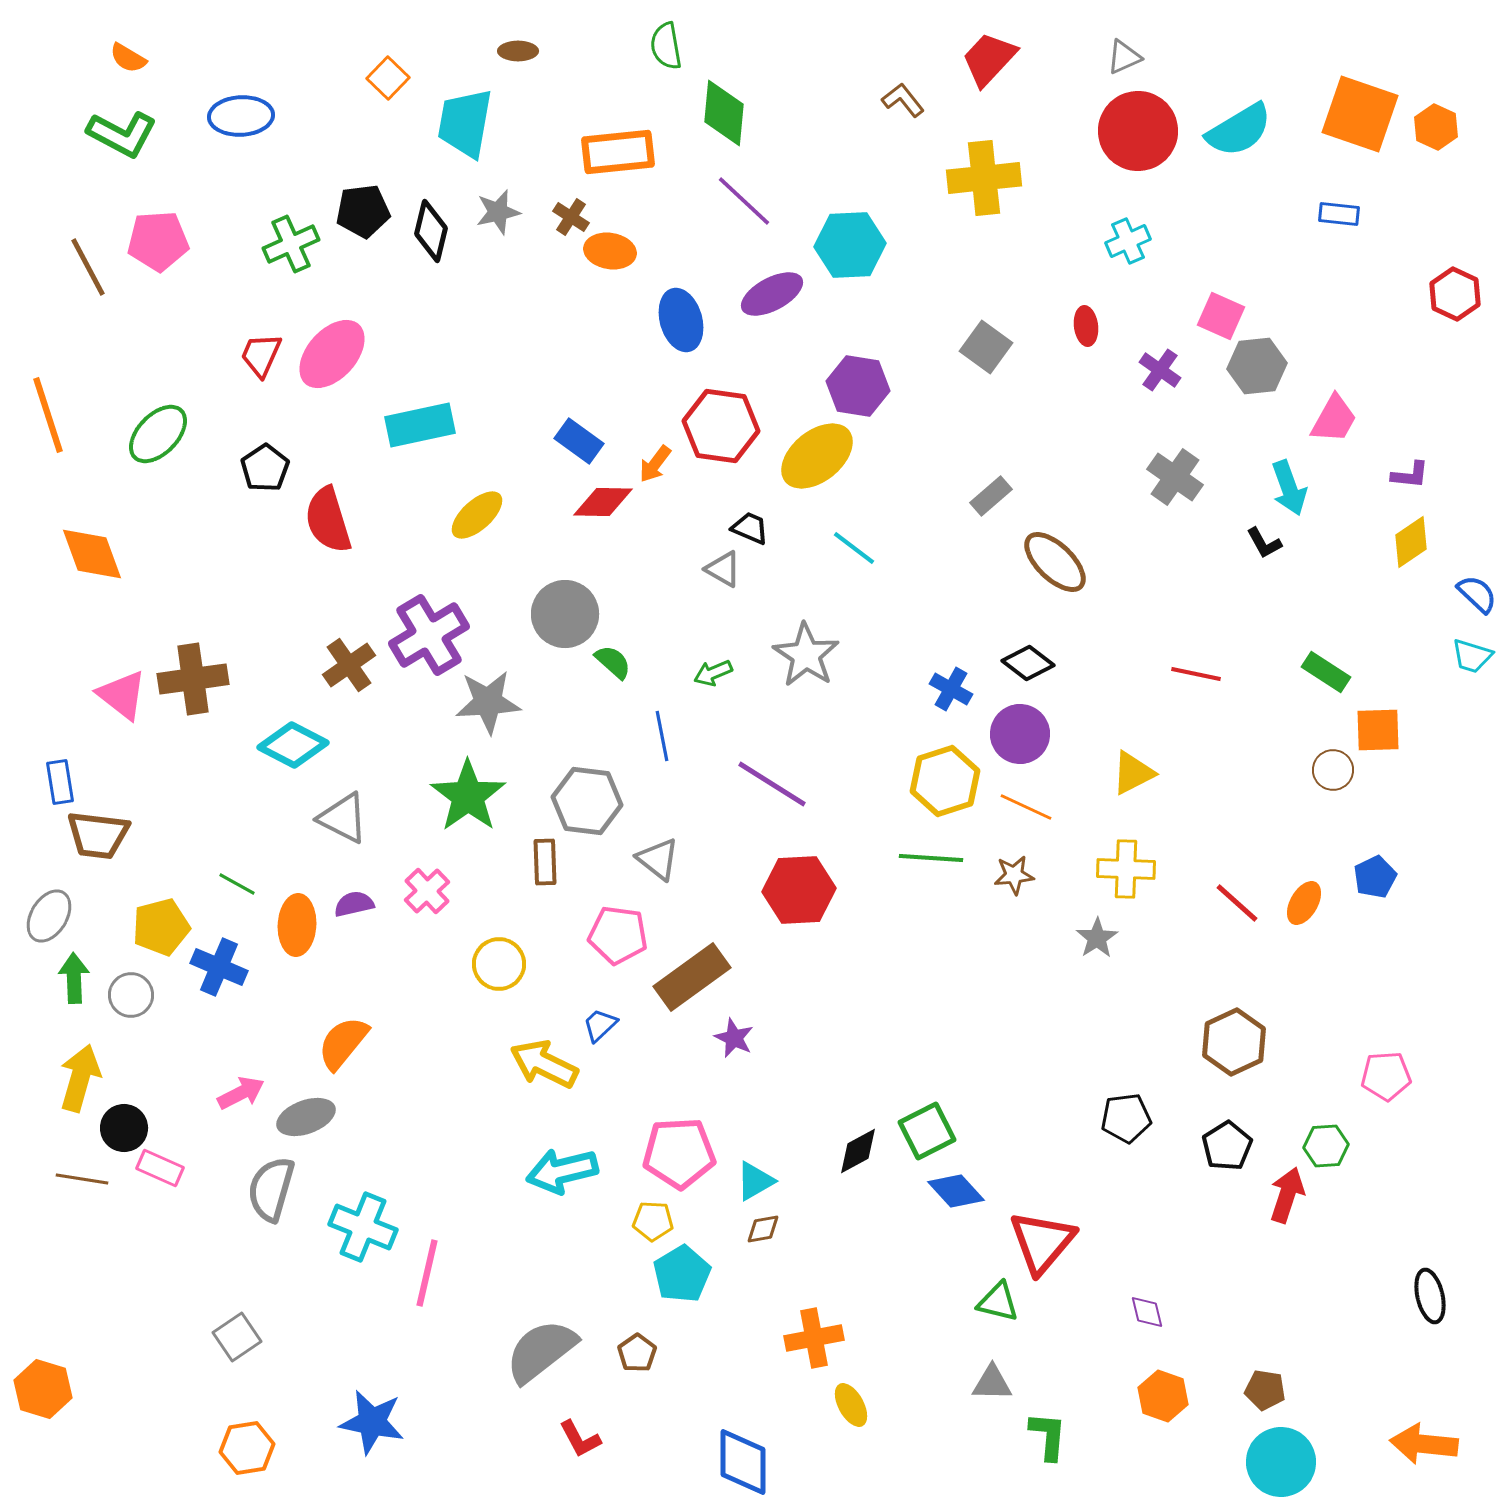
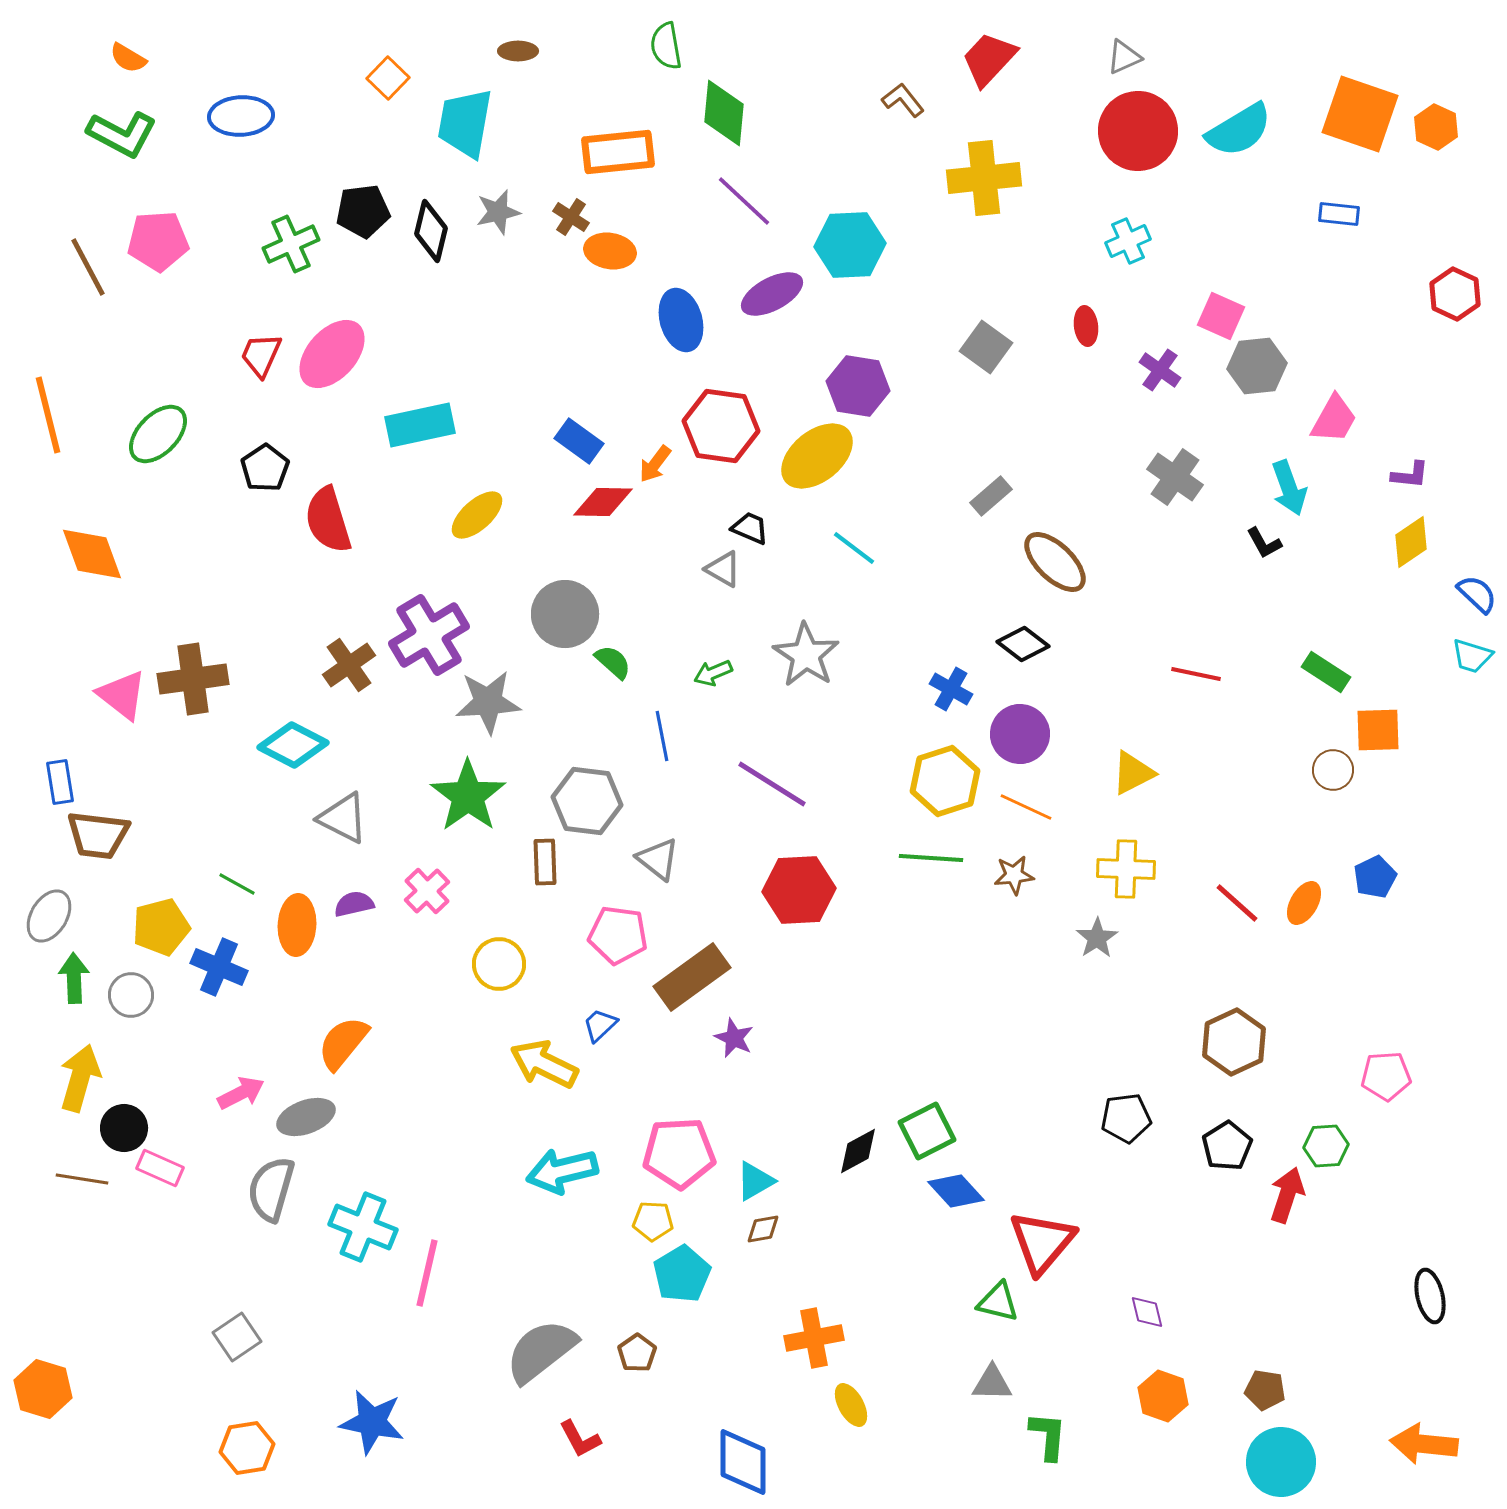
orange line at (48, 415): rotated 4 degrees clockwise
black diamond at (1028, 663): moved 5 px left, 19 px up
